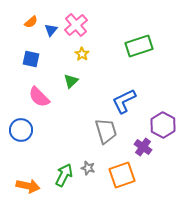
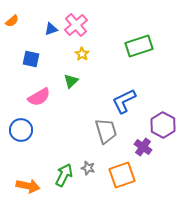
orange semicircle: moved 19 px left, 1 px up
blue triangle: moved 1 px up; rotated 32 degrees clockwise
pink semicircle: rotated 75 degrees counterclockwise
